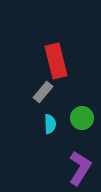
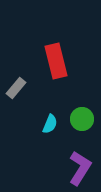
gray rectangle: moved 27 px left, 4 px up
green circle: moved 1 px down
cyan semicircle: rotated 24 degrees clockwise
